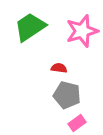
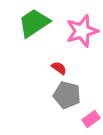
green trapezoid: moved 4 px right, 4 px up
red semicircle: rotated 28 degrees clockwise
pink rectangle: moved 14 px right, 4 px up
